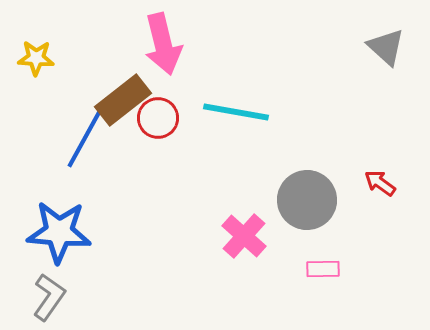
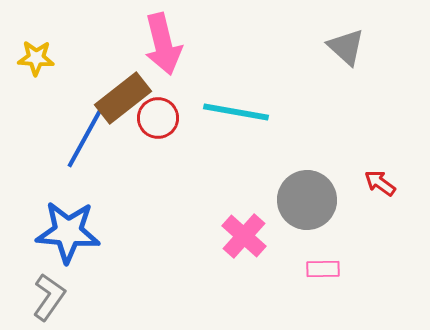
gray triangle: moved 40 px left
brown rectangle: moved 2 px up
blue star: moved 9 px right
